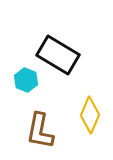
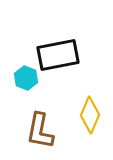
black rectangle: rotated 42 degrees counterclockwise
cyan hexagon: moved 2 px up
